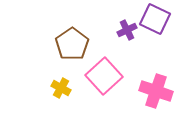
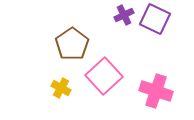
purple cross: moved 3 px left, 15 px up
